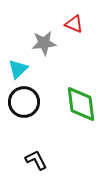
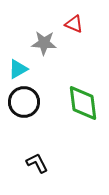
gray star: rotated 10 degrees clockwise
cyan triangle: rotated 15 degrees clockwise
green diamond: moved 2 px right, 1 px up
black L-shape: moved 1 px right, 3 px down
